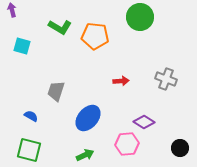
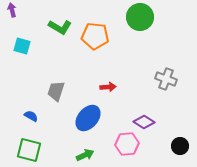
red arrow: moved 13 px left, 6 px down
black circle: moved 2 px up
